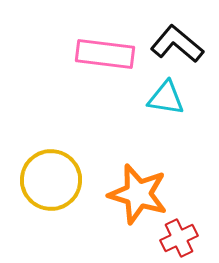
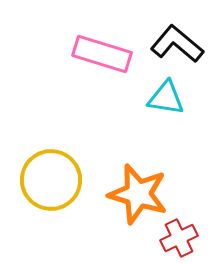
pink rectangle: moved 3 px left; rotated 10 degrees clockwise
